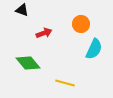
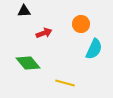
black triangle: moved 2 px right, 1 px down; rotated 24 degrees counterclockwise
